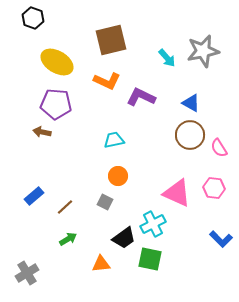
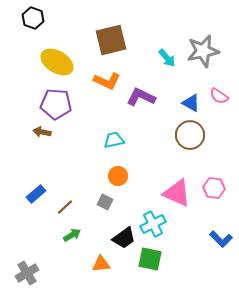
pink semicircle: moved 52 px up; rotated 24 degrees counterclockwise
blue rectangle: moved 2 px right, 2 px up
green arrow: moved 4 px right, 4 px up
